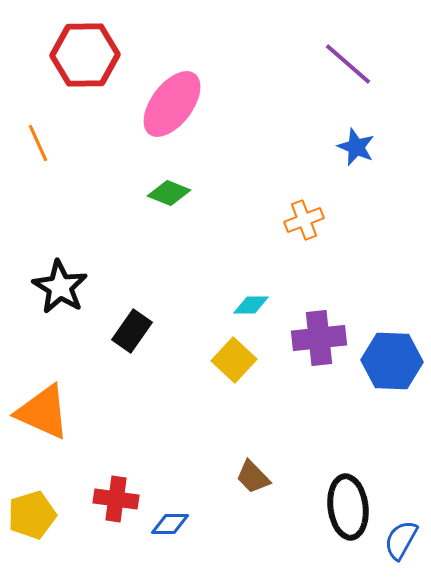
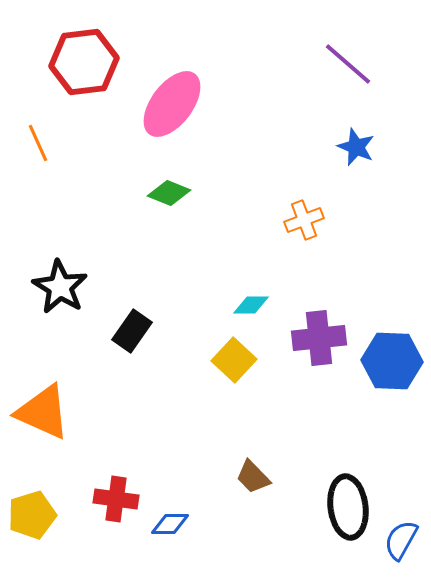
red hexagon: moved 1 px left, 7 px down; rotated 6 degrees counterclockwise
